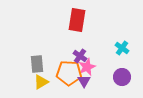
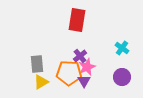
purple cross: rotated 16 degrees clockwise
